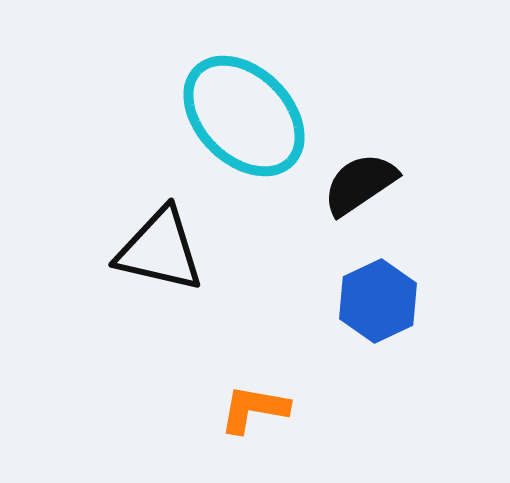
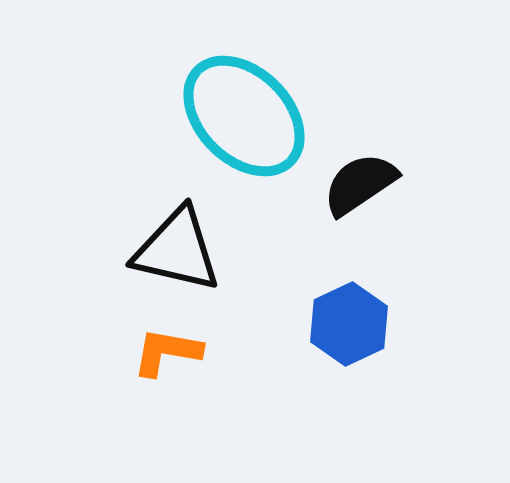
black triangle: moved 17 px right
blue hexagon: moved 29 px left, 23 px down
orange L-shape: moved 87 px left, 57 px up
